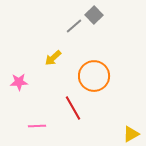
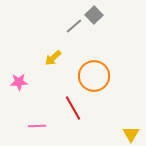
yellow triangle: rotated 30 degrees counterclockwise
